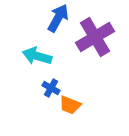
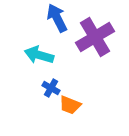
blue arrow: moved 1 px left; rotated 56 degrees counterclockwise
cyan arrow: moved 2 px right, 1 px up
